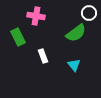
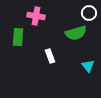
green semicircle: rotated 20 degrees clockwise
green rectangle: rotated 30 degrees clockwise
white rectangle: moved 7 px right
cyan triangle: moved 14 px right, 1 px down
